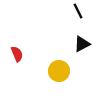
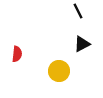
red semicircle: rotated 28 degrees clockwise
